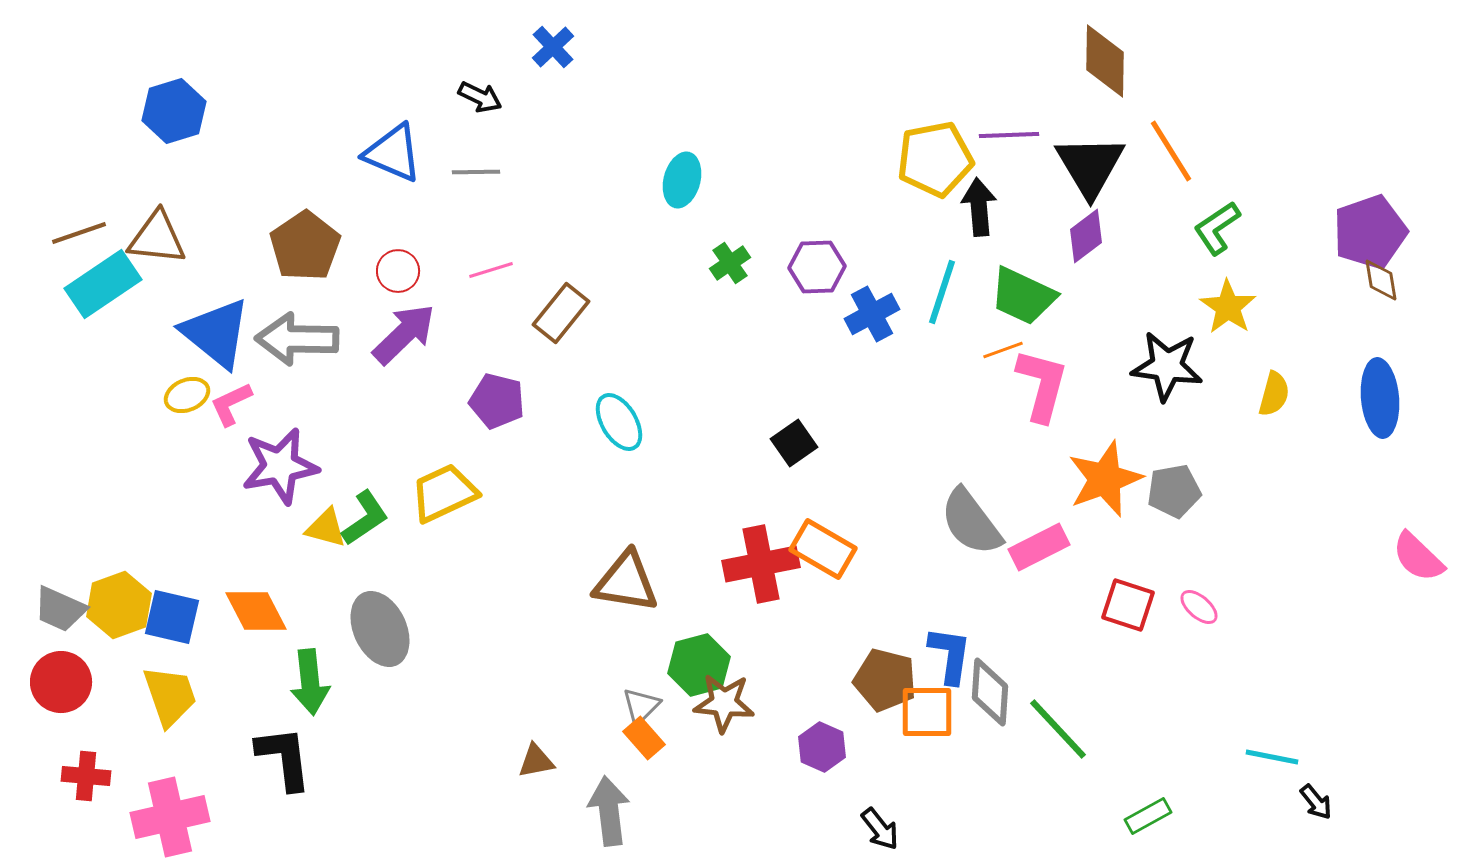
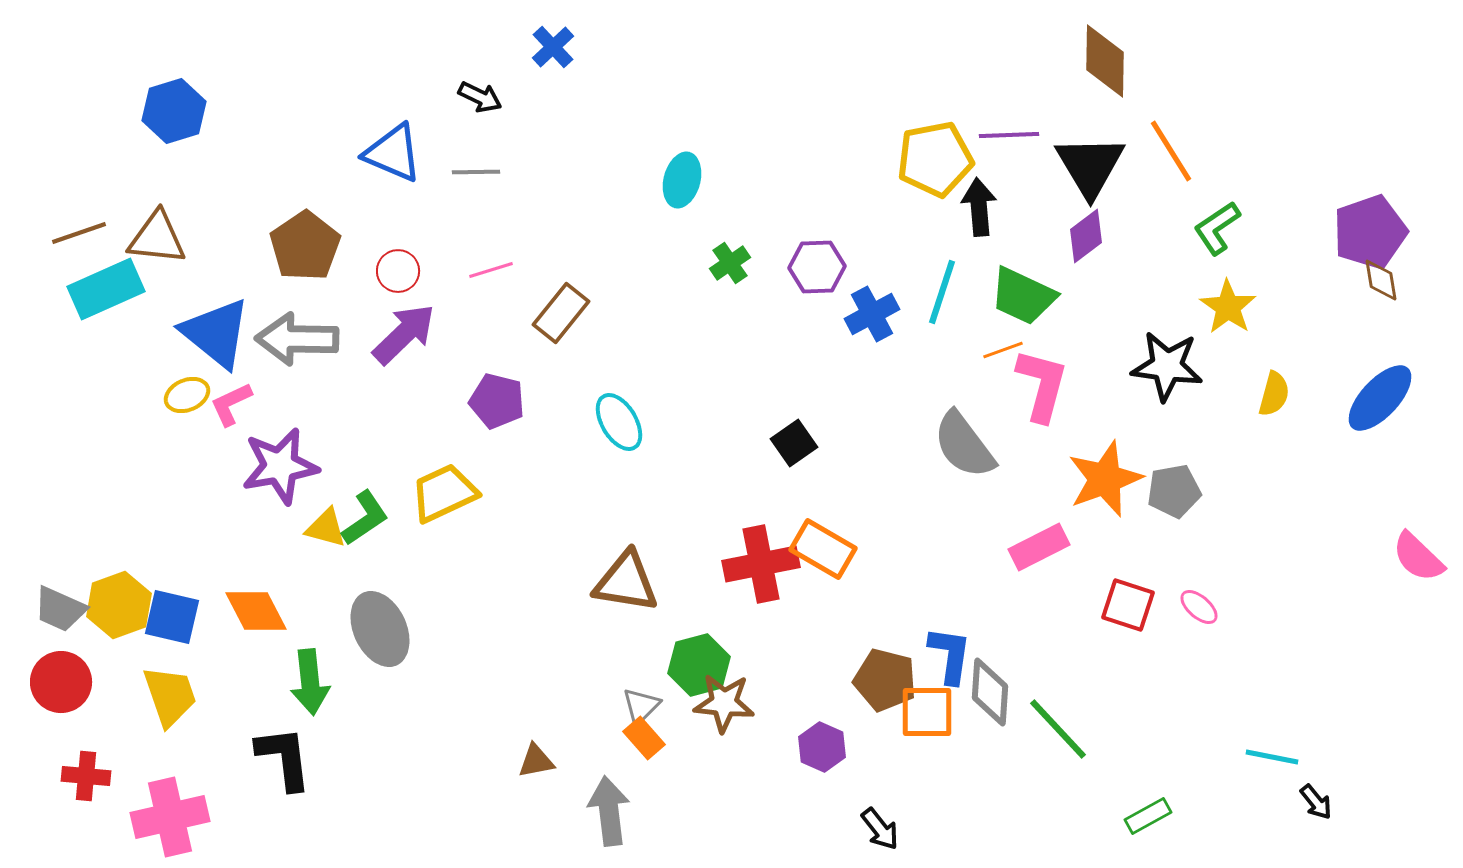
cyan rectangle at (103, 284): moved 3 px right, 5 px down; rotated 10 degrees clockwise
blue ellipse at (1380, 398): rotated 48 degrees clockwise
gray semicircle at (971, 522): moved 7 px left, 77 px up
